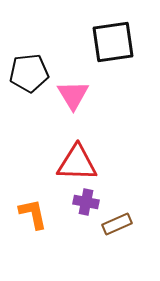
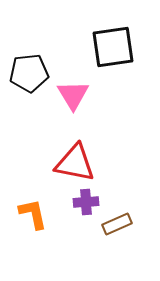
black square: moved 5 px down
red triangle: moved 2 px left; rotated 9 degrees clockwise
purple cross: rotated 15 degrees counterclockwise
